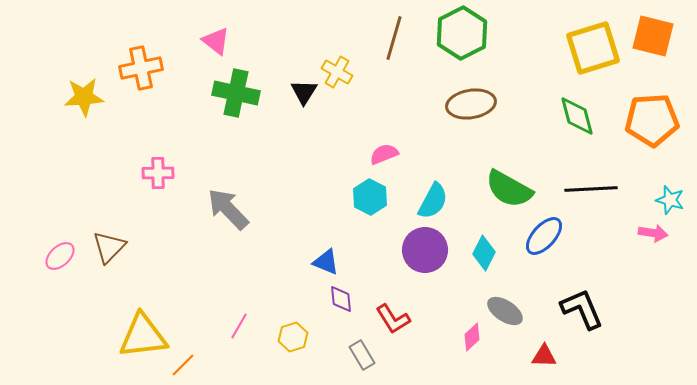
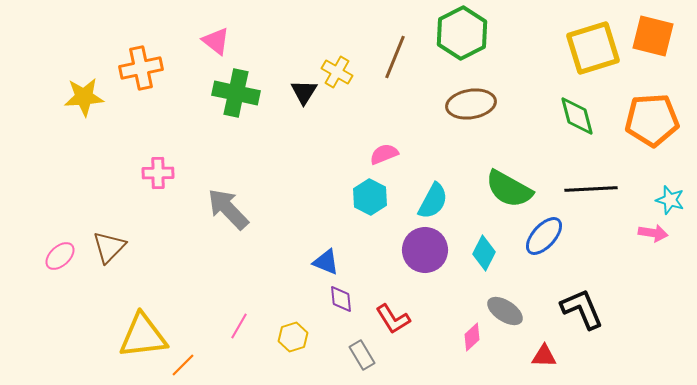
brown line: moved 1 px right, 19 px down; rotated 6 degrees clockwise
